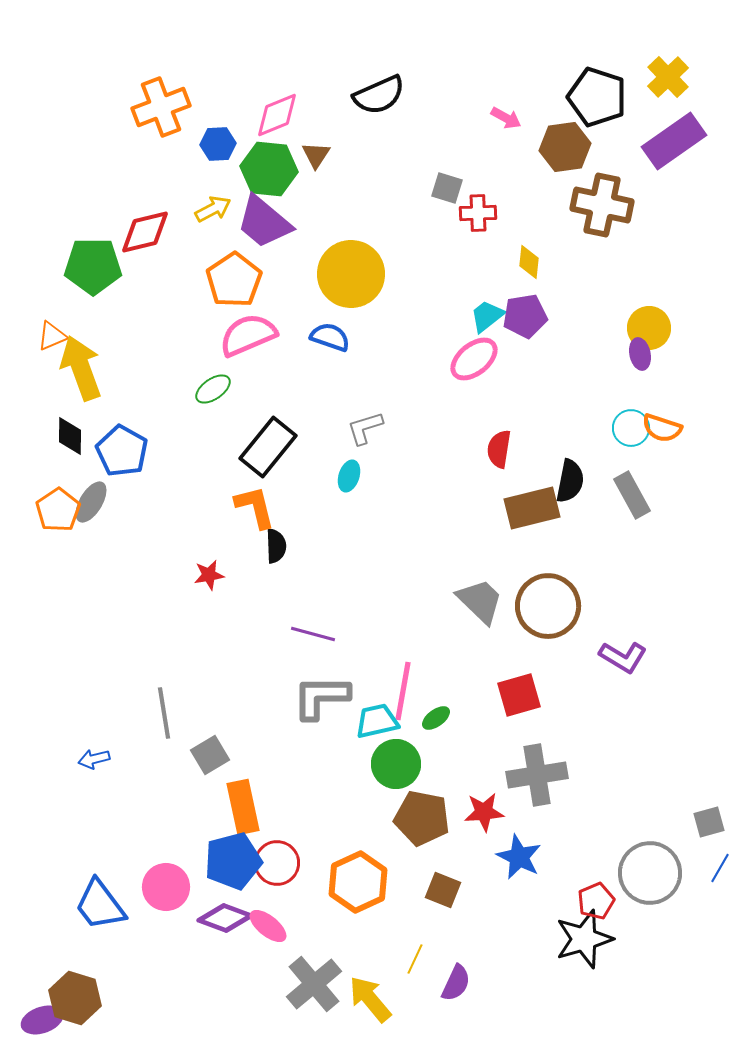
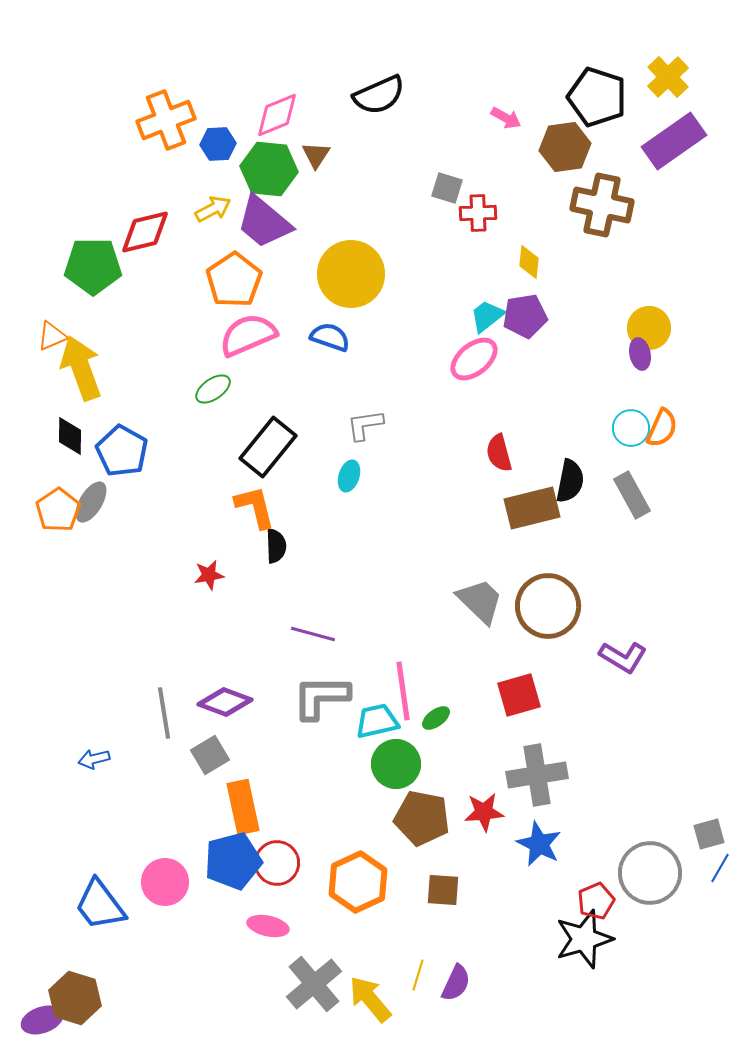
orange cross at (161, 107): moved 5 px right, 13 px down
gray L-shape at (365, 428): moved 3 px up; rotated 9 degrees clockwise
orange semicircle at (662, 428): rotated 84 degrees counterclockwise
red semicircle at (499, 449): moved 4 px down; rotated 24 degrees counterclockwise
pink line at (403, 691): rotated 18 degrees counterclockwise
gray square at (709, 822): moved 12 px down
blue star at (519, 857): moved 20 px right, 13 px up
pink circle at (166, 887): moved 1 px left, 5 px up
brown square at (443, 890): rotated 18 degrees counterclockwise
purple diamond at (225, 918): moved 216 px up
pink ellipse at (268, 926): rotated 27 degrees counterclockwise
yellow line at (415, 959): moved 3 px right, 16 px down; rotated 8 degrees counterclockwise
